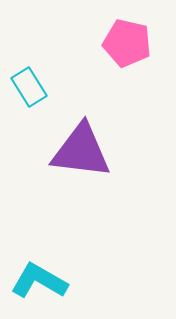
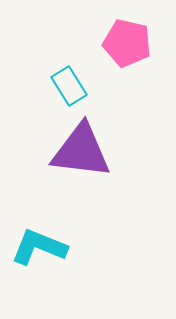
cyan rectangle: moved 40 px right, 1 px up
cyan L-shape: moved 34 px up; rotated 8 degrees counterclockwise
